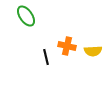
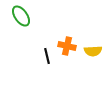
green ellipse: moved 5 px left
black line: moved 1 px right, 1 px up
